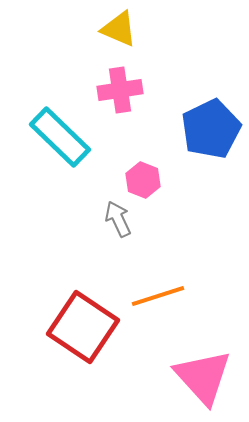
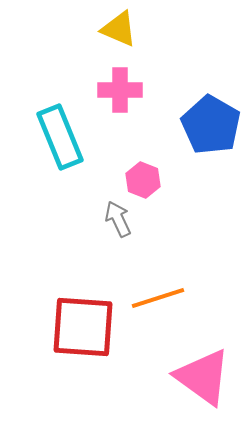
pink cross: rotated 9 degrees clockwise
blue pentagon: moved 4 px up; rotated 16 degrees counterclockwise
cyan rectangle: rotated 24 degrees clockwise
orange line: moved 2 px down
red square: rotated 30 degrees counterclockwise
pink triangle: rotated 12 degrees counterclockwise
